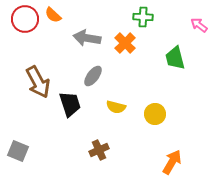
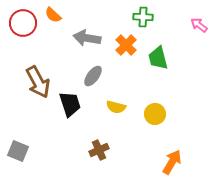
red circle: moved 2 px left, 4 px down
orange cross: moved 1 px right, 2 px down
green trapezoid: moved 17 px left
